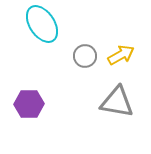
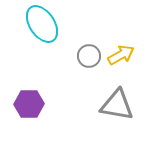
gray circle: moved 4 px right
gray triangle: moved 3 px down
